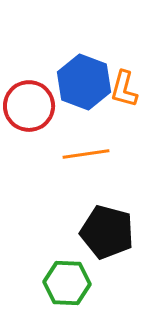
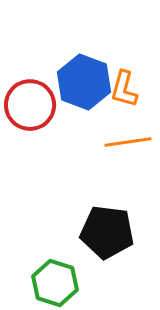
red circle: moved 1 px right, 1 px up
orange line: moved 42 px right, 12 px up
black pentagon: rotated 8 degrees counterclockwise
green hexagon: moved 12 px left; rotated 15 degrees clockwise
